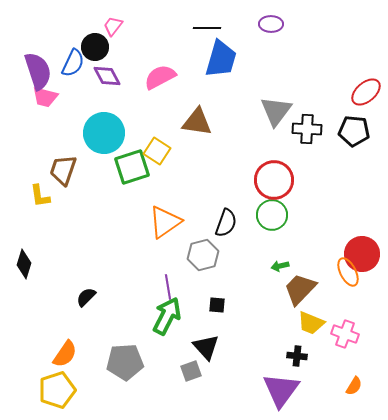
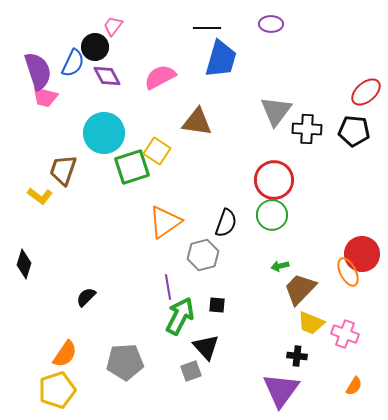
yellow L-shape at (40, 196): rotated 45 degrees counterclockwise
green arrow at (167, 316): moved 13 px right
